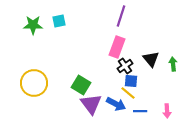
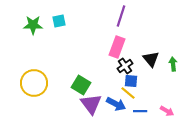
pink arrow: rotated 56 degrees counterclockwise
